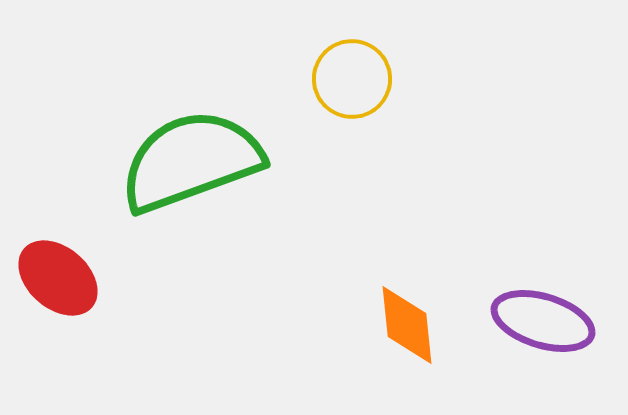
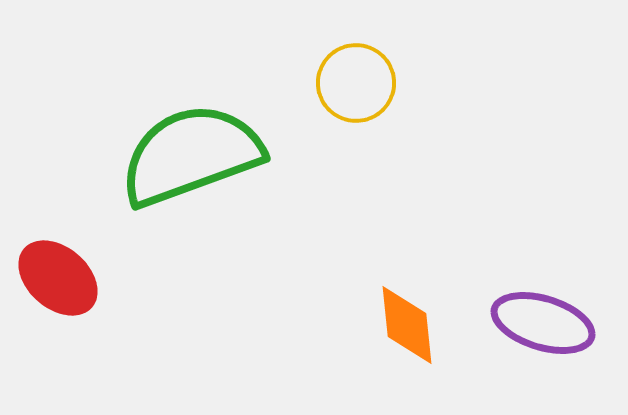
yellow circle: moved 4 px right, 4 px down
green semicircle: moved 6 px up
purple ellipse: moved 2 px down
